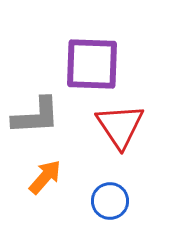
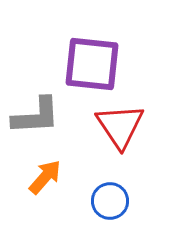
purple square: rotated 4 degrees clockwise
